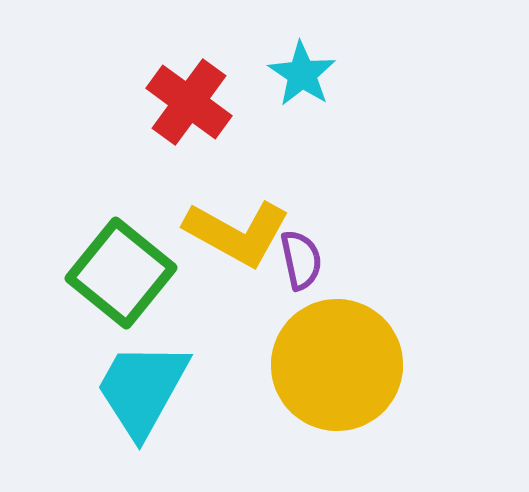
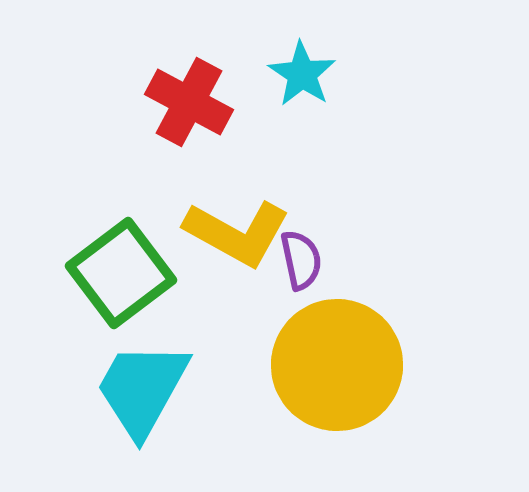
red cross: rotated 8 degrees counterclockwise
green square: rotated 14 degrees clockwise
